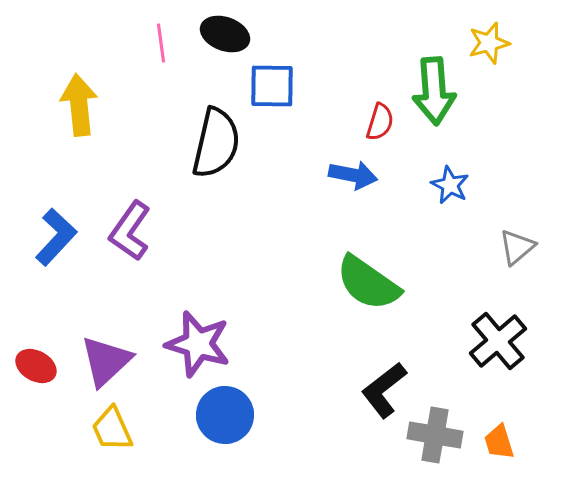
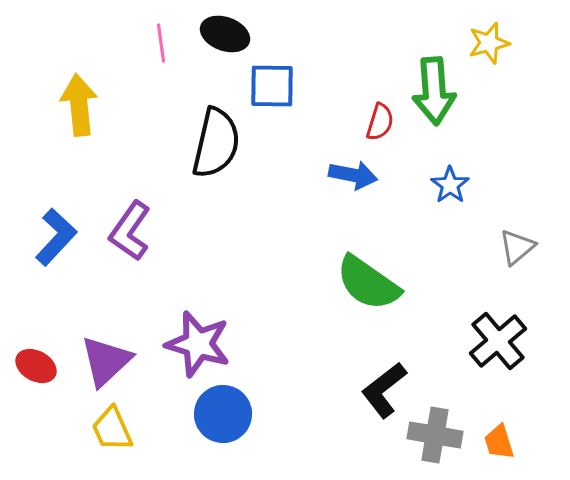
blue star: rotated 9 degrees clockwise
blue circle: moved 2 px left, 1 px up
